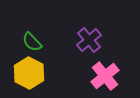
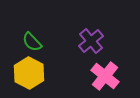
purple cross: moved 2 px right, 1 px down
pink cross: rotated 12 degrees counterclockwise
